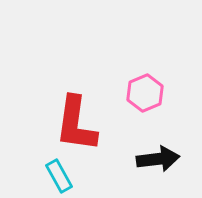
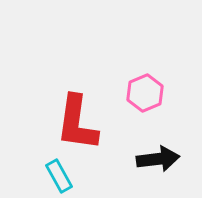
red L-shape: moved 1 px right, 1 px up
